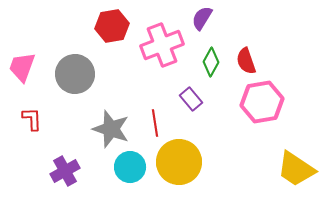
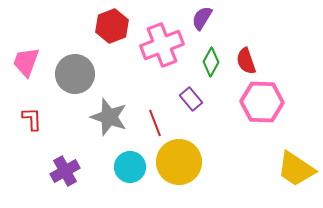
red hexagon: rotated 12 degrees counterclockwise
pink trapezoid: moved 4 px right, 5 px up
pink hexagon: rotated 12 degrees clockwise
red line: rotated 12 degrees counterclockwise
gray star: moved 2 px left, 12 px up
